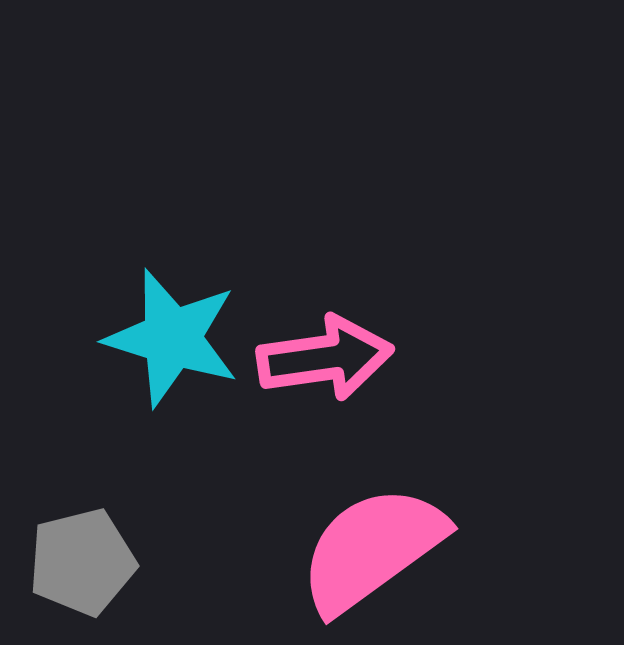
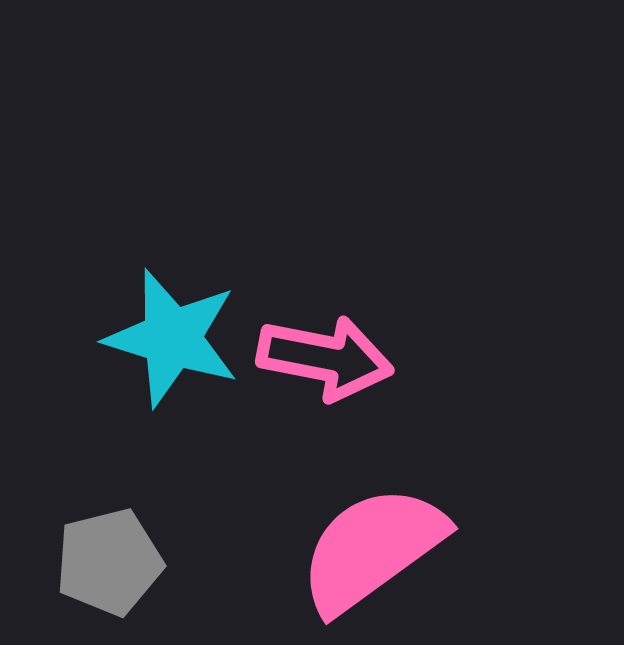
pink arrow: rotated 19 degrees clockwise
gray pentagon: moved 27 px right
